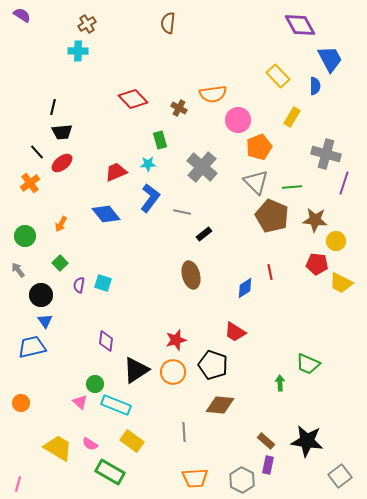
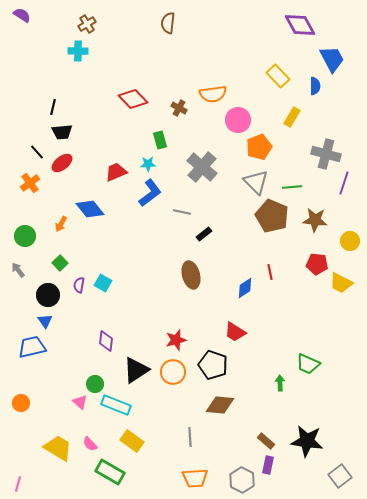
blue trapezoid at (330, 59): moved 2 px right
blue L-shape at (150, 198): moved 5 px up; rotated 16 degrees clockwise
blue diamond at (106, 214): moved 16 px left, 5 px up
yellow circle at (336, 241): moved 14 px right
cyan square at (103, 283): rotated 12 degrees clockwise
black circle at (41, 295): moved 7 px right
gray line at (184, 432): moved 6 px right, 5 px down
pink semicircle at (90, 444): rotated 14 degrees clockwise
